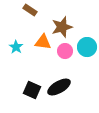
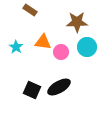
brown star: moved 15 px right, 5 px up; rotated 15 degrees clockwise
pink circle: moved 4 px left, 1 px down
